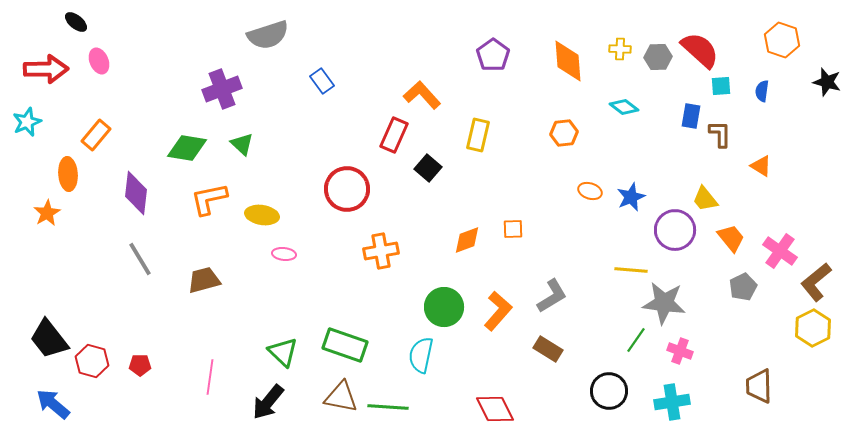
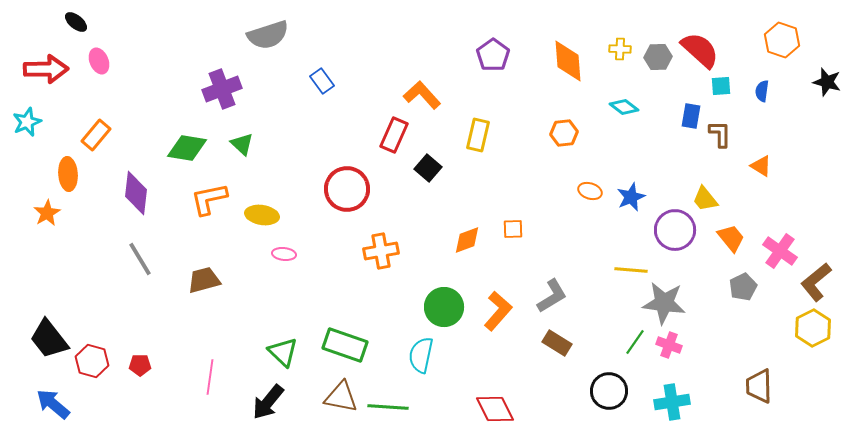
green line at (636, 340): moved 1 px left, 2 px down
brown rectangle at (548, 349): moved 9 px right, 6 px up
pink cross at (680, 351): moved 11 px left, 6 px up
